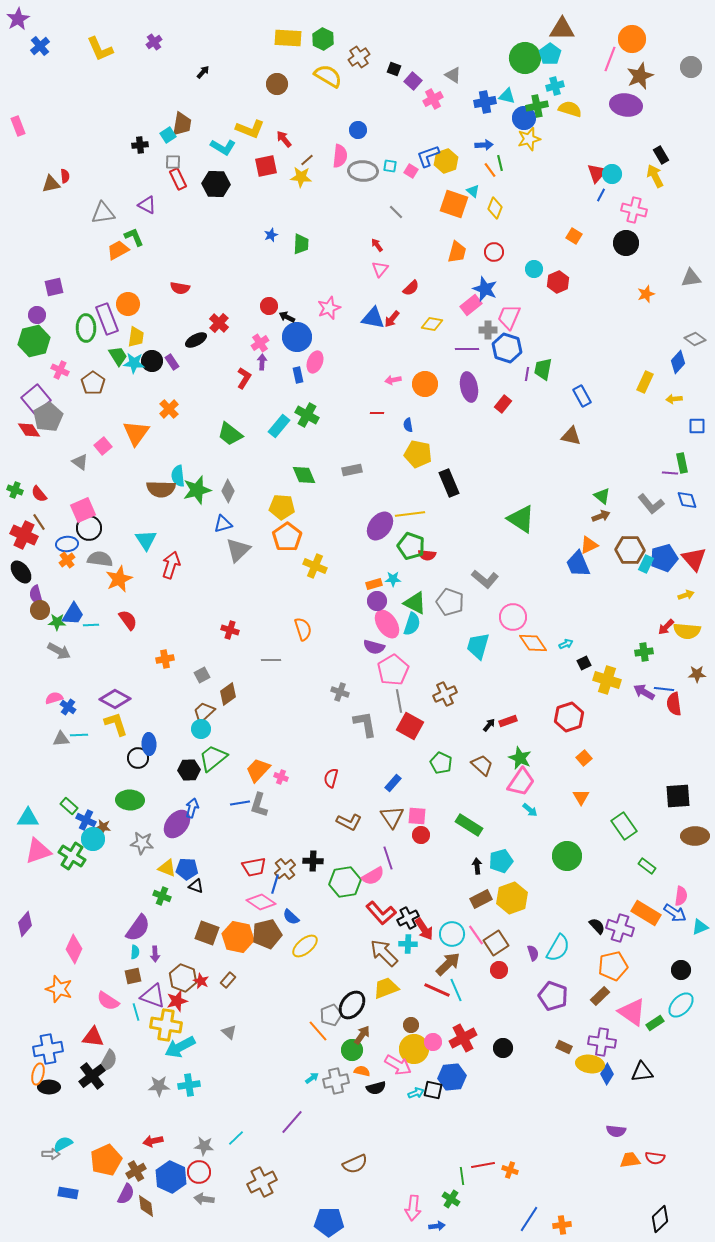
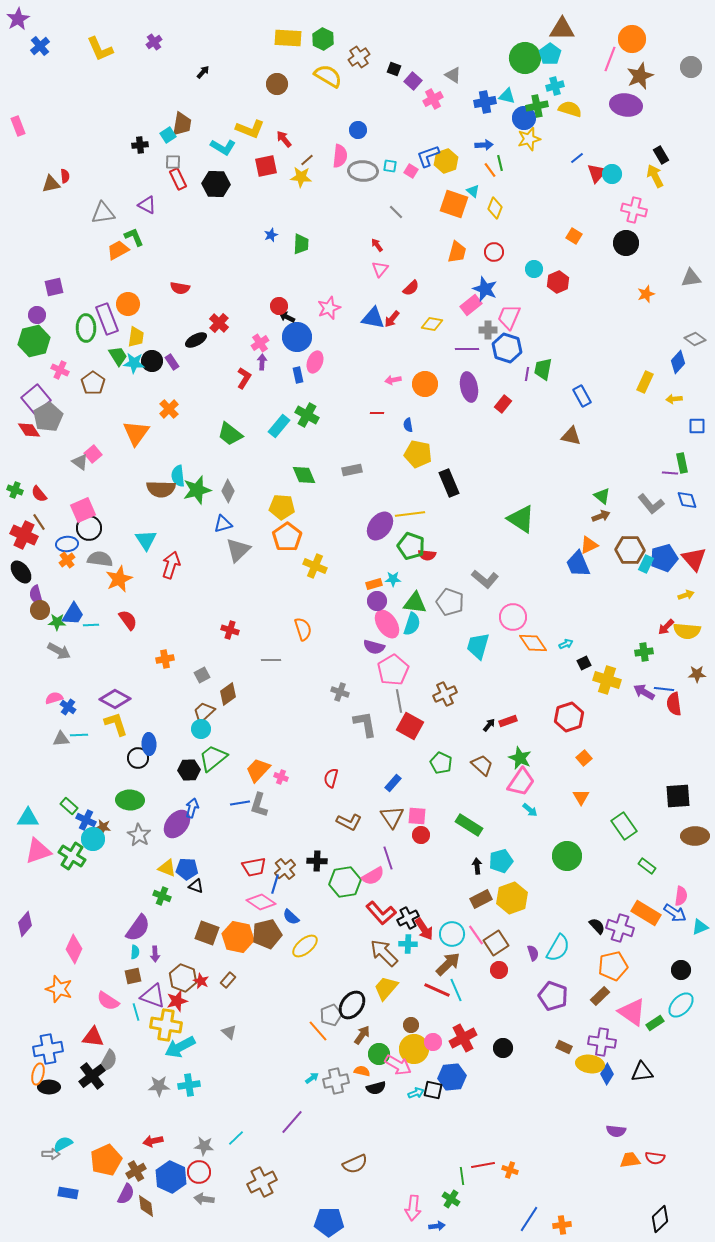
blue line at (601, 195): moved 24 px left, 37 px up; rotated 24 degrees clockwise
red circle at (269, 306): moved 10 px right
pink square at (103, 446): moved 10 px left, 8 px down
green triangle at (415, 603): rotated 20 degrees counterclockwise
gray star at (142, 843): moved 3 px left, 8 px up; rotated 25 degrees clockwise
black cross at (313, 861): moved 4 px right
yellow trapezoid at (386, 988): rotated 28 degrees counterclockwise
green circle at (352, 1050): moved 27 px right, 4 px down
